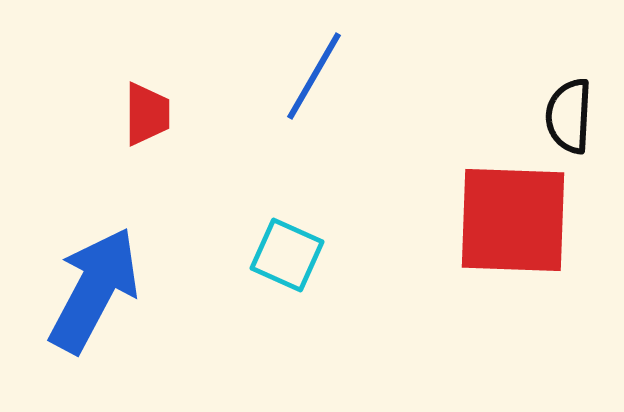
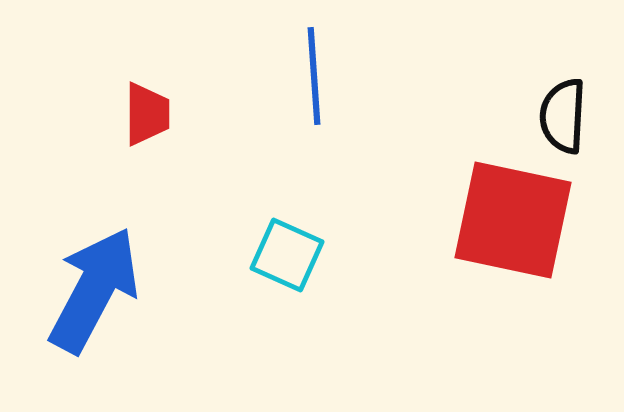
blue line: rotated 34 degrees counterclockwise
black semicircle: moved 6 px left
red square: rotated 10 degrees clockwise
